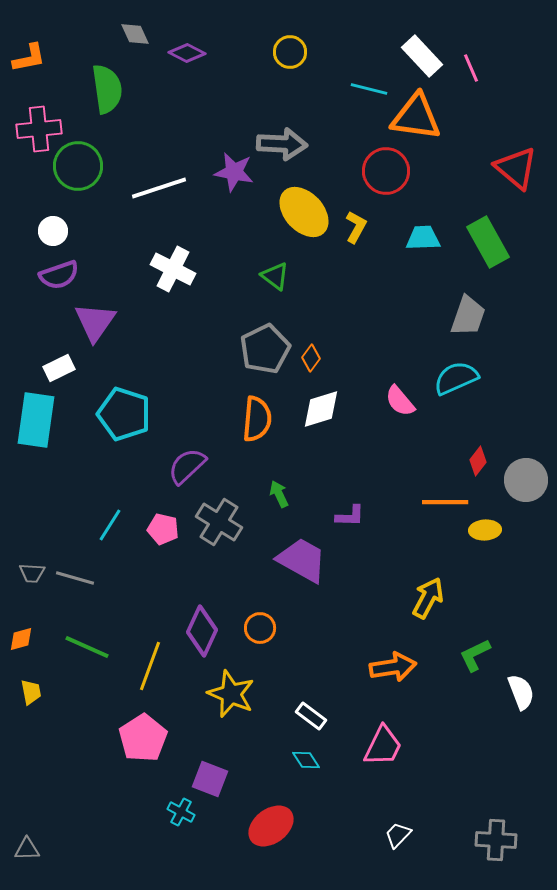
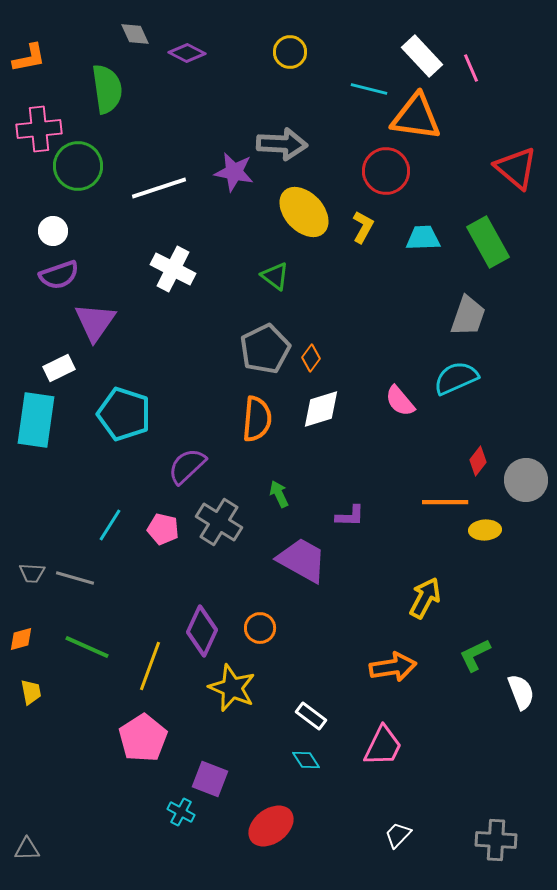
yellow L-shape at (356, 227): moved 7 px right
yellow arrow at (428, 598): moved 3 px left
yellow star at (231, 694): moved 1 px right, 6 px up
